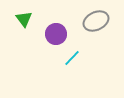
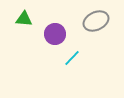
green triangle: rotated 48 degrees counterclockwise
purple circle: moved 1 px left
